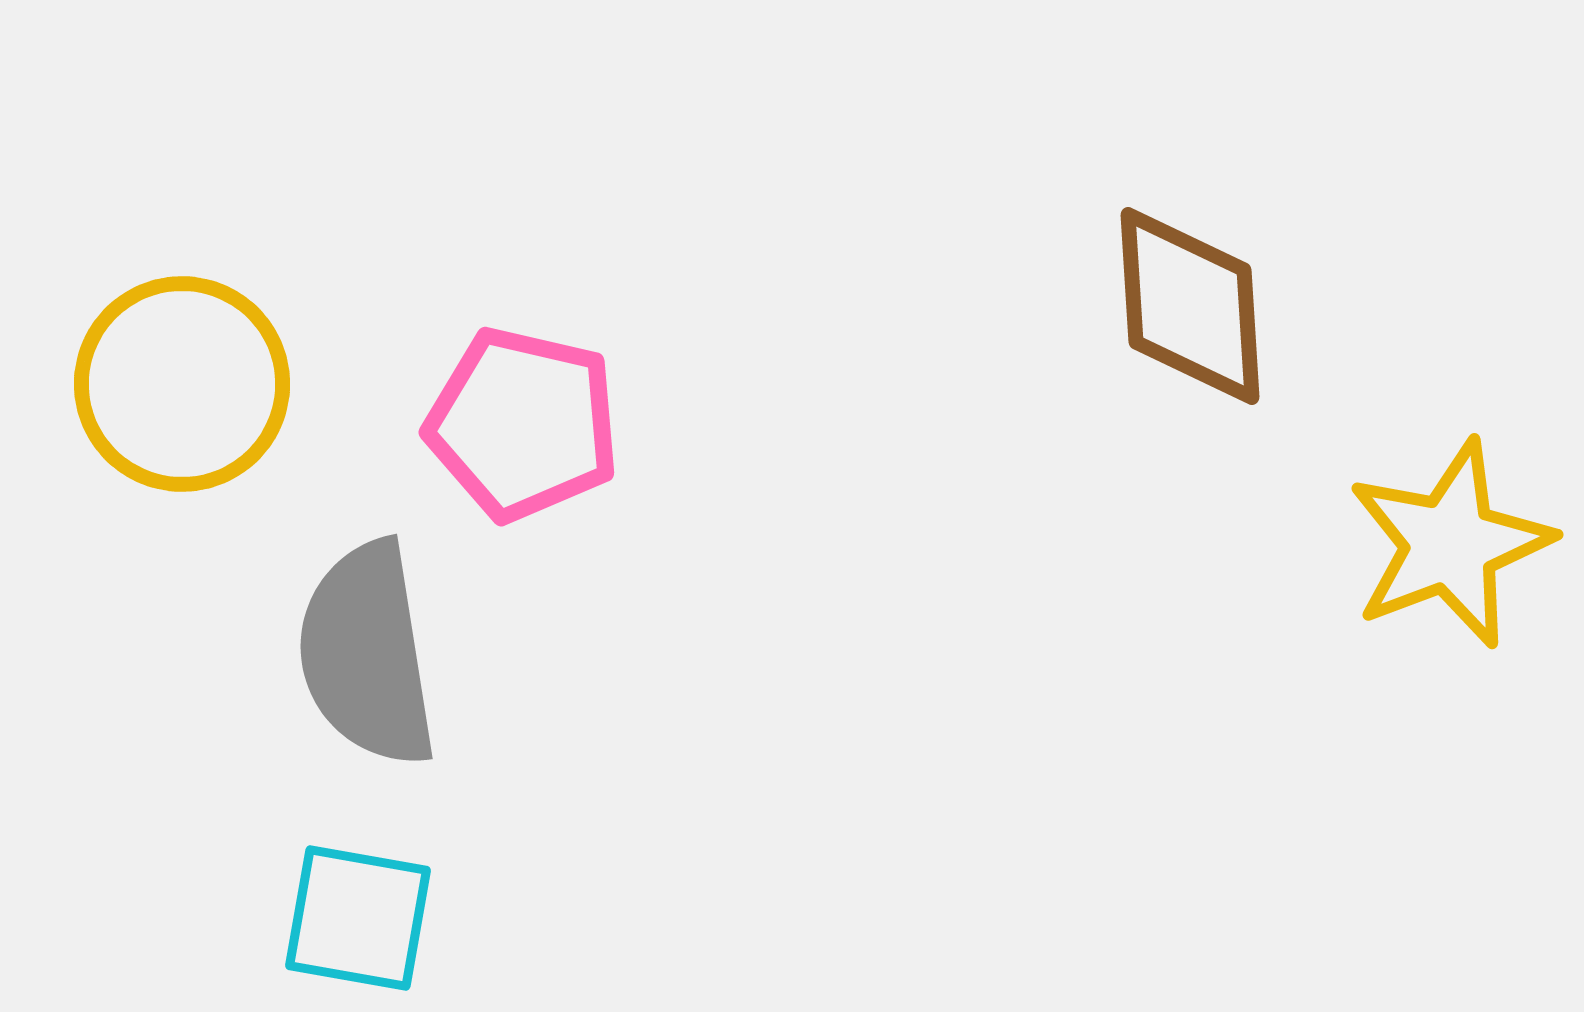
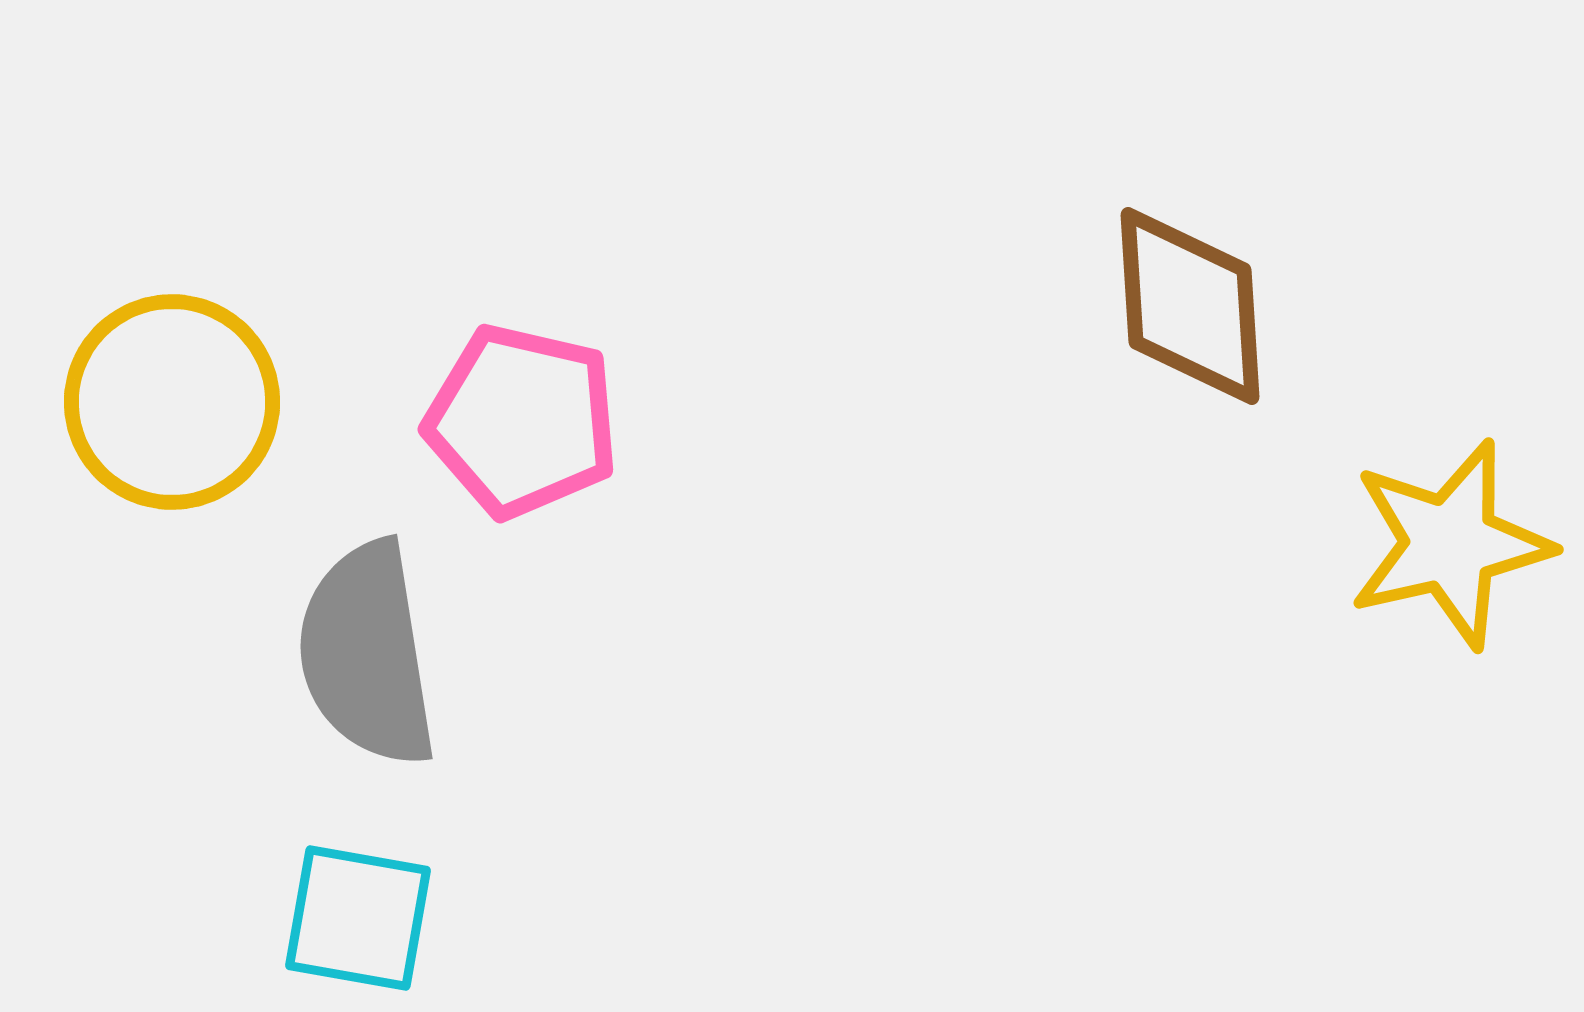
yellow circle: moved 10 px left, 18 px down
pink pentagon: moved 1 px left, 3 px up
yellow star: rotated 8 degrees clockwise
